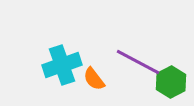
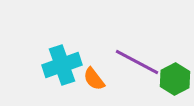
purple line: moved 1 px left
green hexagon: moved 4 px right, 3 px up
